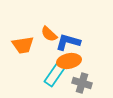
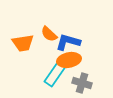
orange trapezoid: moved 2 px up
orange ellipse: moved 1 px up
